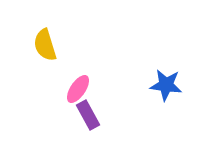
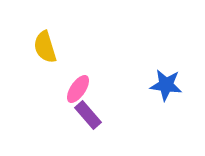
yellow semicircle: moved 2 px down
purple rectangle: rotated 12 degrees counterclockwise
